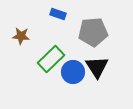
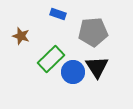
brown star: rotated 12 degrees clockwise
